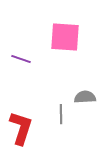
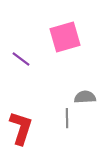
pink square: rotated 20 degrees counterclockwise
purple line: rotated 18 degrees clockwise
gray line: moved 6 px right, 4 px down
